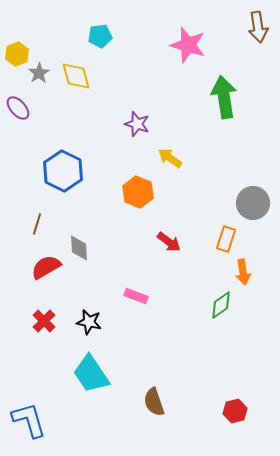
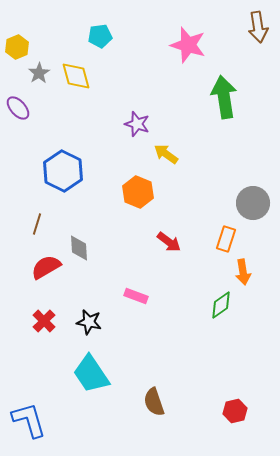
yellow hexagon: moved 7 px up
yellow arrow: moved 4 px left, 4 px up
